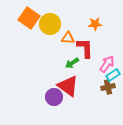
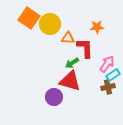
orange star: moved 2 px right, 3 px down
red triangle: moved 2 px right, 5 px up; rotated 20 degrees counterclockwise
